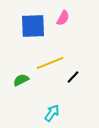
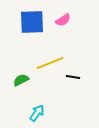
pink semicircle: moved 2 px down; rotated 28 degrees clockwise
blue square: moved 1 px left, 4 px up
black line: rotated 56 degrees clockwise
cyan arrow: moved 15 px left
